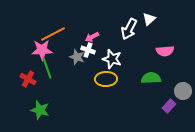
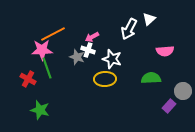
yellow ellipse: moved 1 px left
